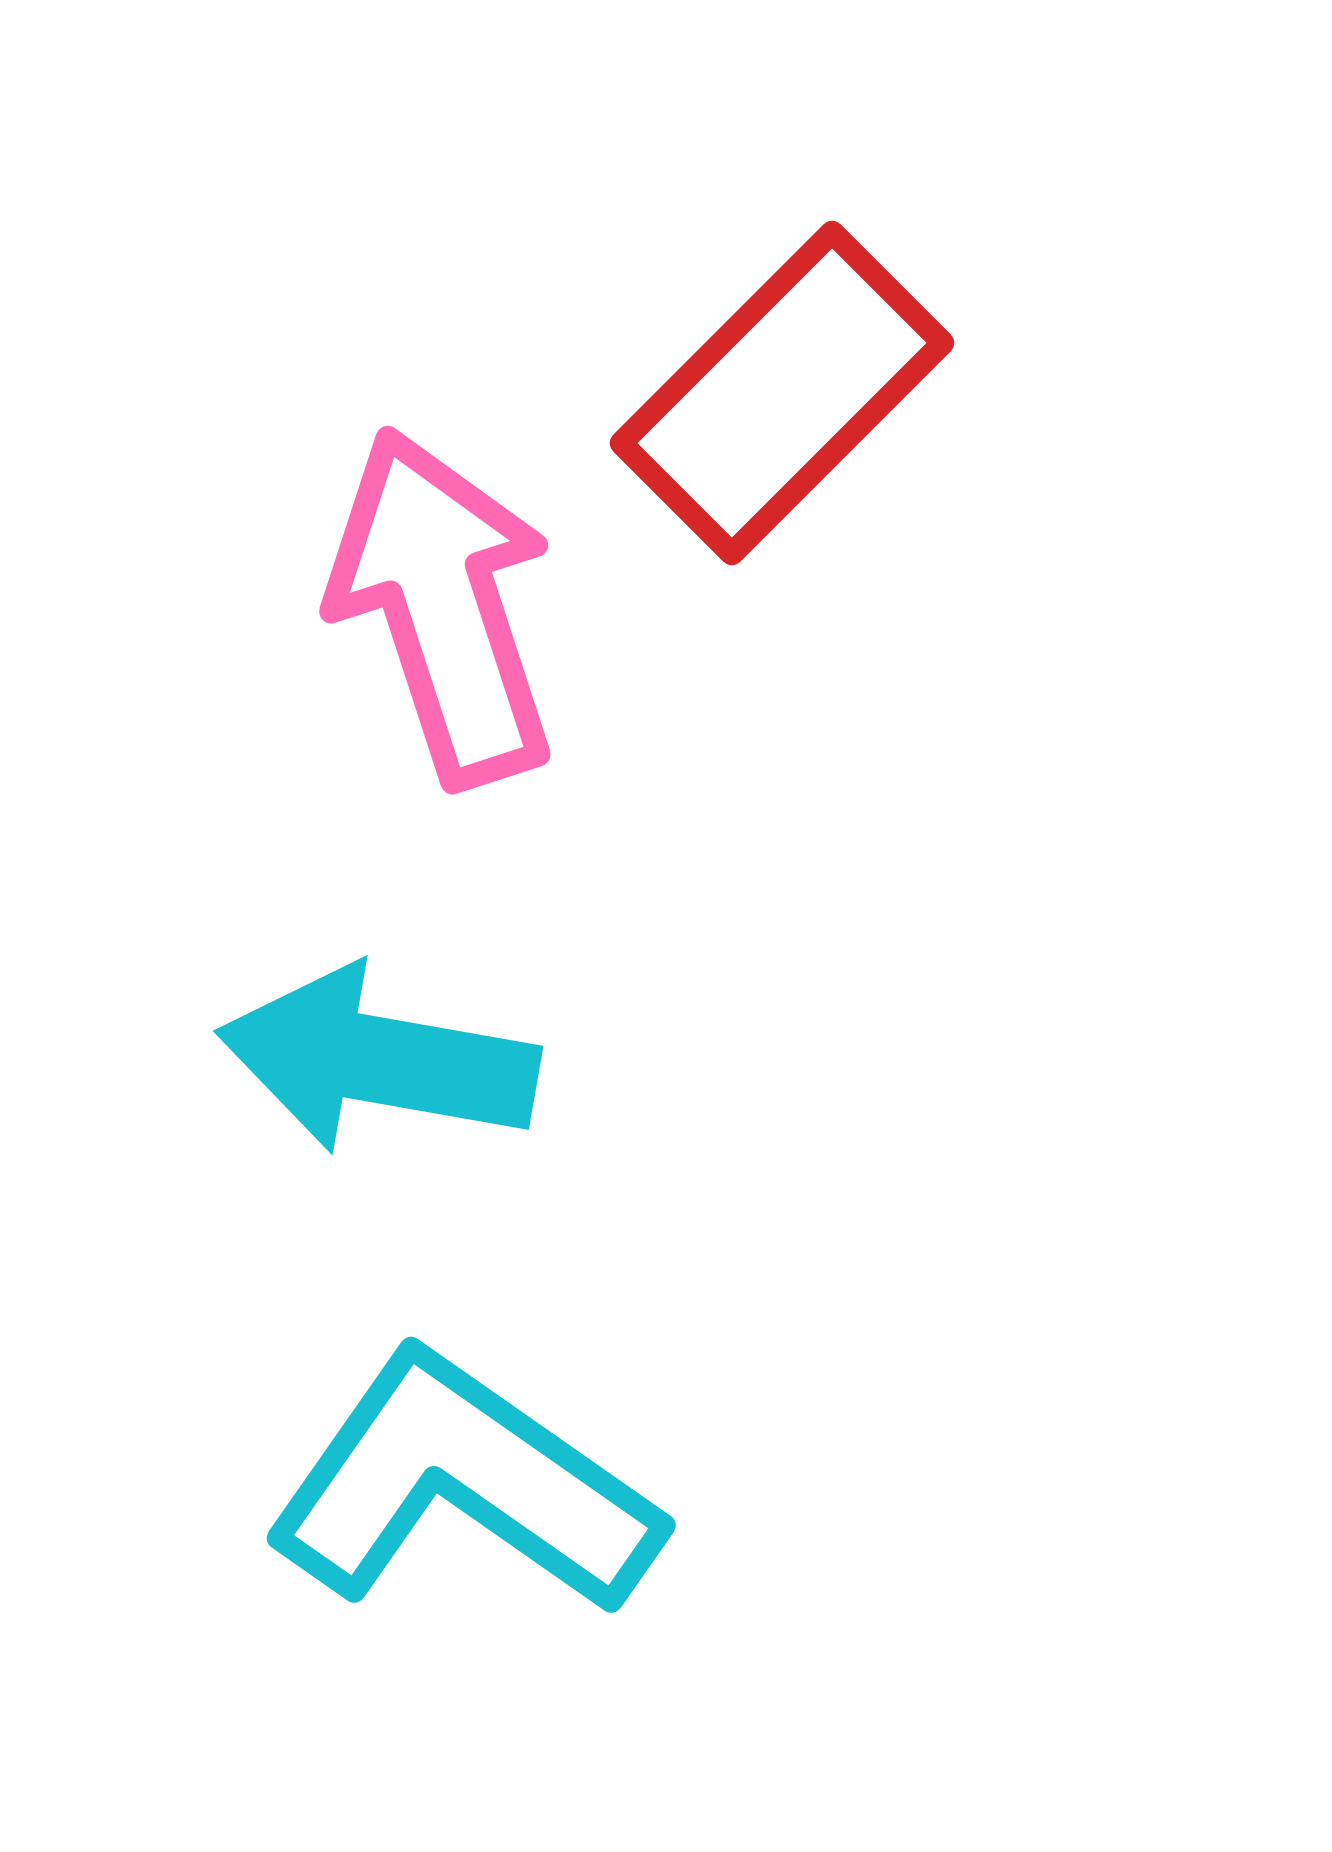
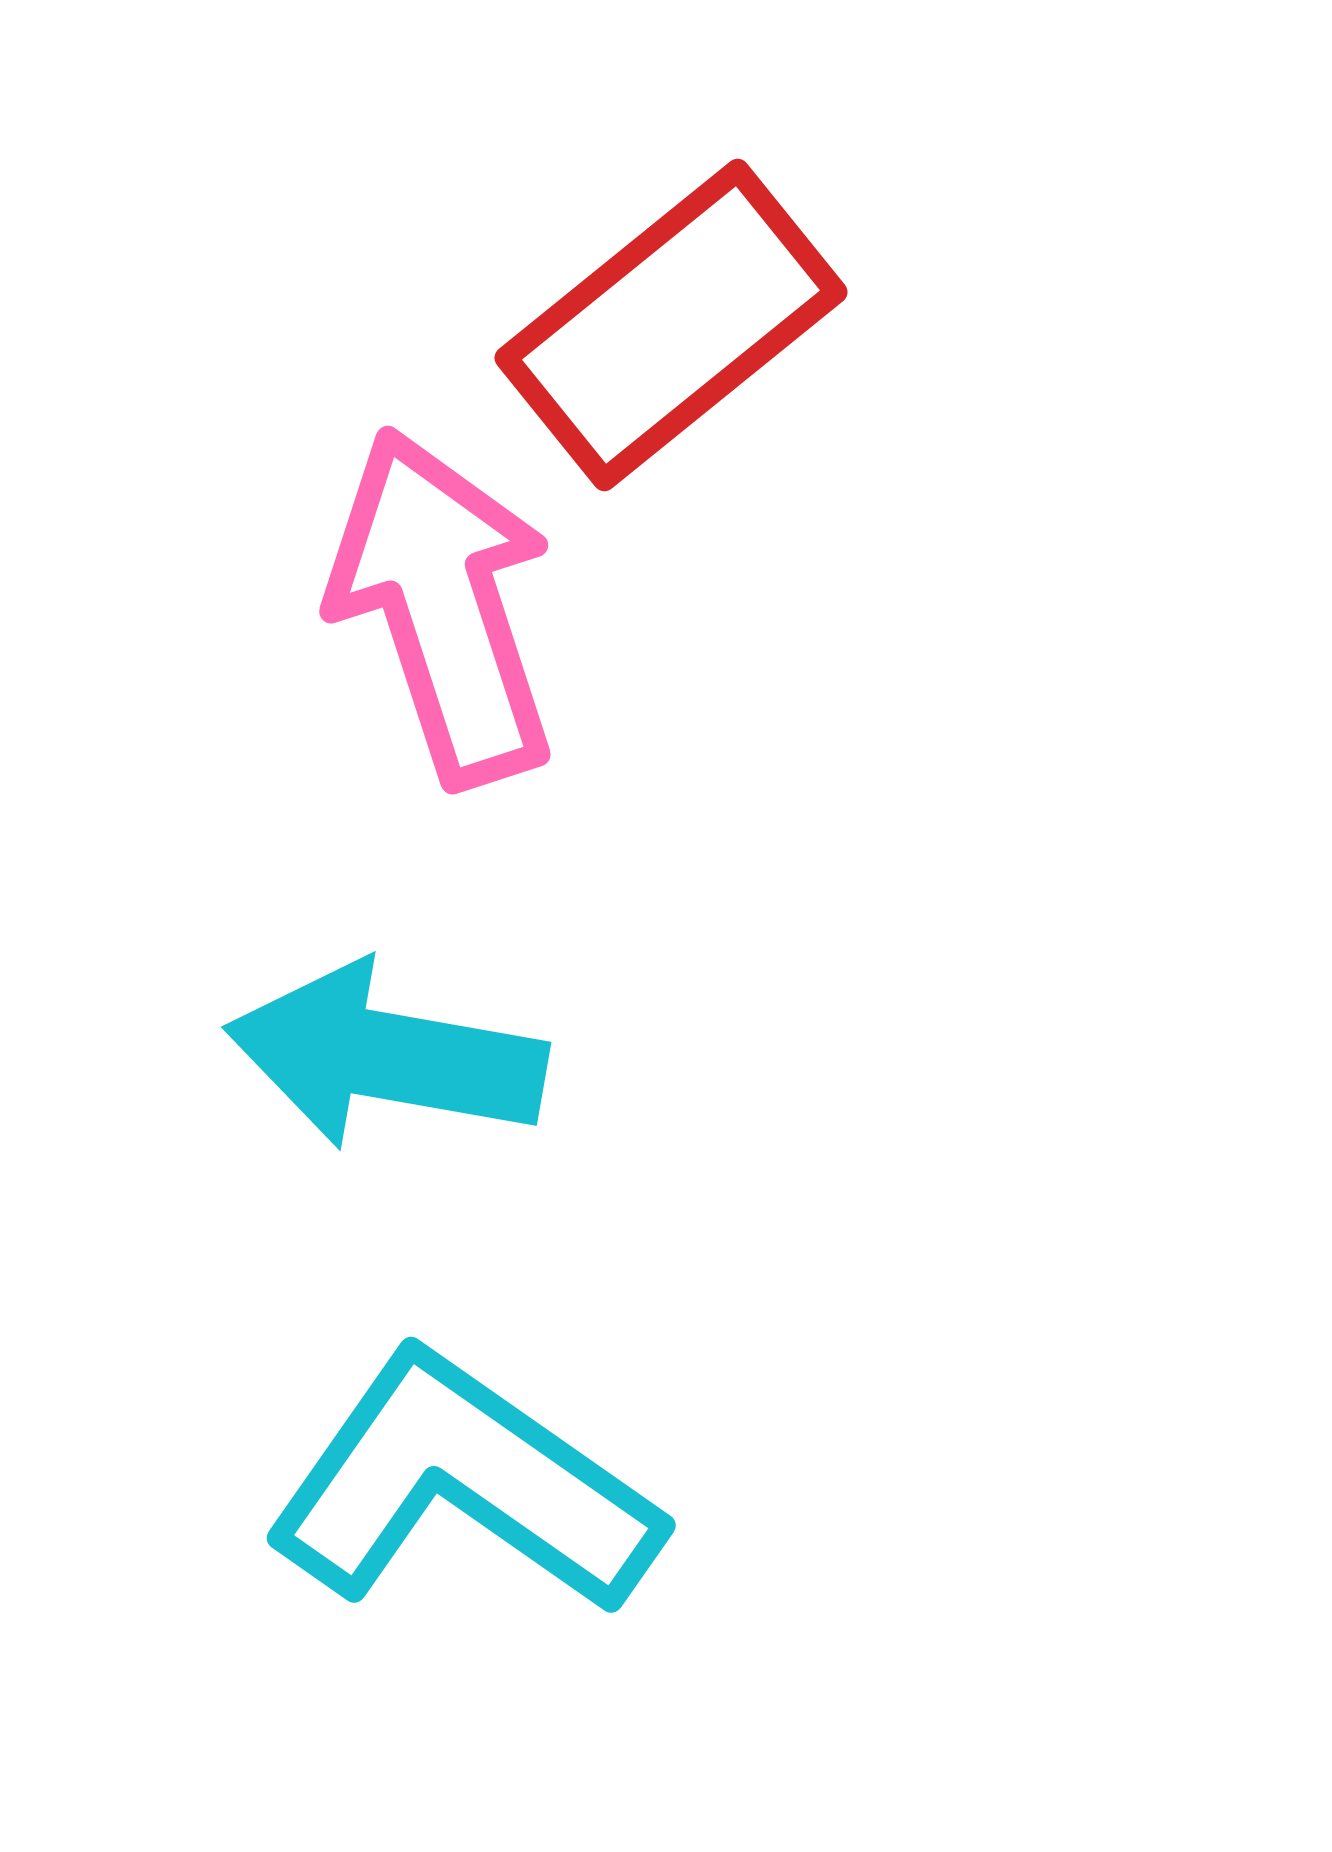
red rectangle: moved 111 px left, 68 px up; rotated 6 degrees clockwise
cyan arrow: moved 8 px right, 4 px up
